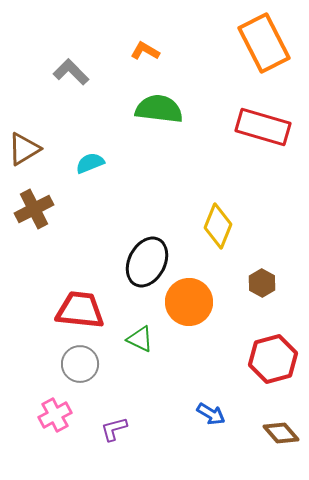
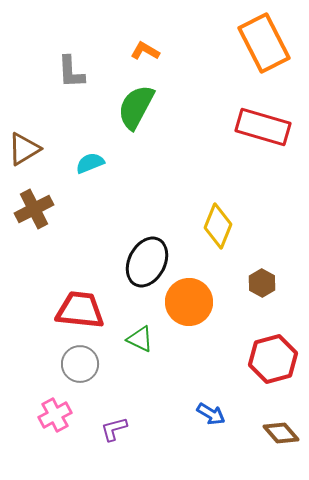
gray L-shape: rotated 138 degrees counterclockwise
green semicircle: moved 23 px left, 2 px up; rotated 69 degrees counterclockwise
